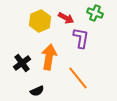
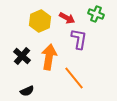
green cross: moved 1 px right, 1 px down
red arrow: moved 1 px right
purple L-shape: moved 2 px left, 1 px down
black cross: moved 7 px up; rotated 12 degrees counterclockwise
orange line: moved 4 px left
black semicircle: moved 10 px left
